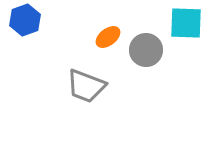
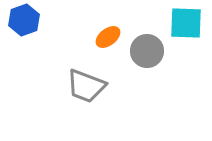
blue hexagon: moved 1 px left
gray circle: moved 1 px right, 1 px down
